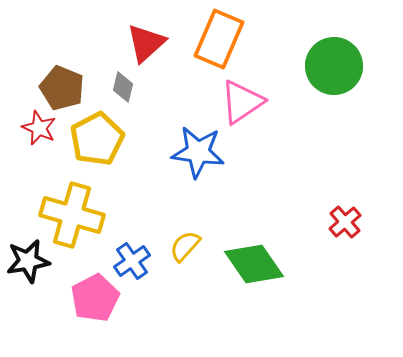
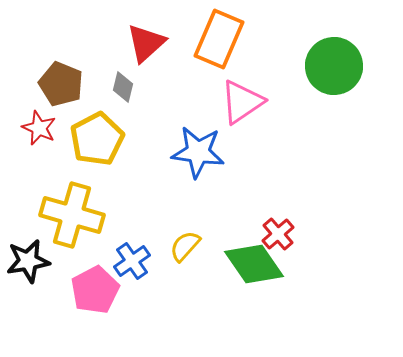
brown pentagon: moved 1 px left, 4 px up
red cross: moved 67 px left, 12 px down
pink pentagon: moved 8 px up
